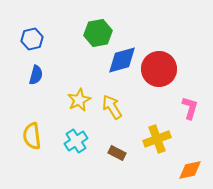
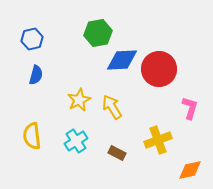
blue diamond: rotated 12 degrees clockwise
yellow cross: moved 1 px right, 1 px down
